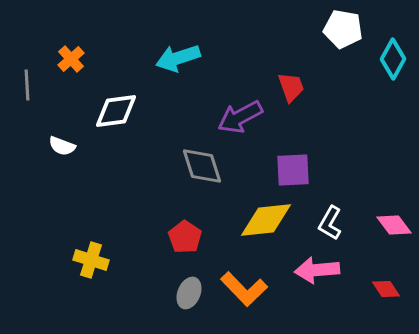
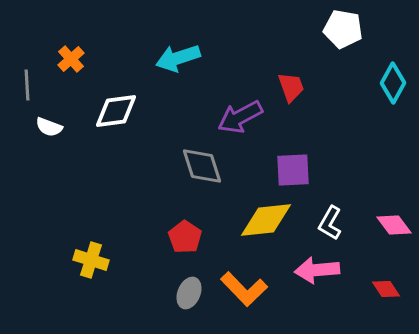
cyan diamond: moved 24 px down
white semicircle: moved 13 px left, 19 px up
